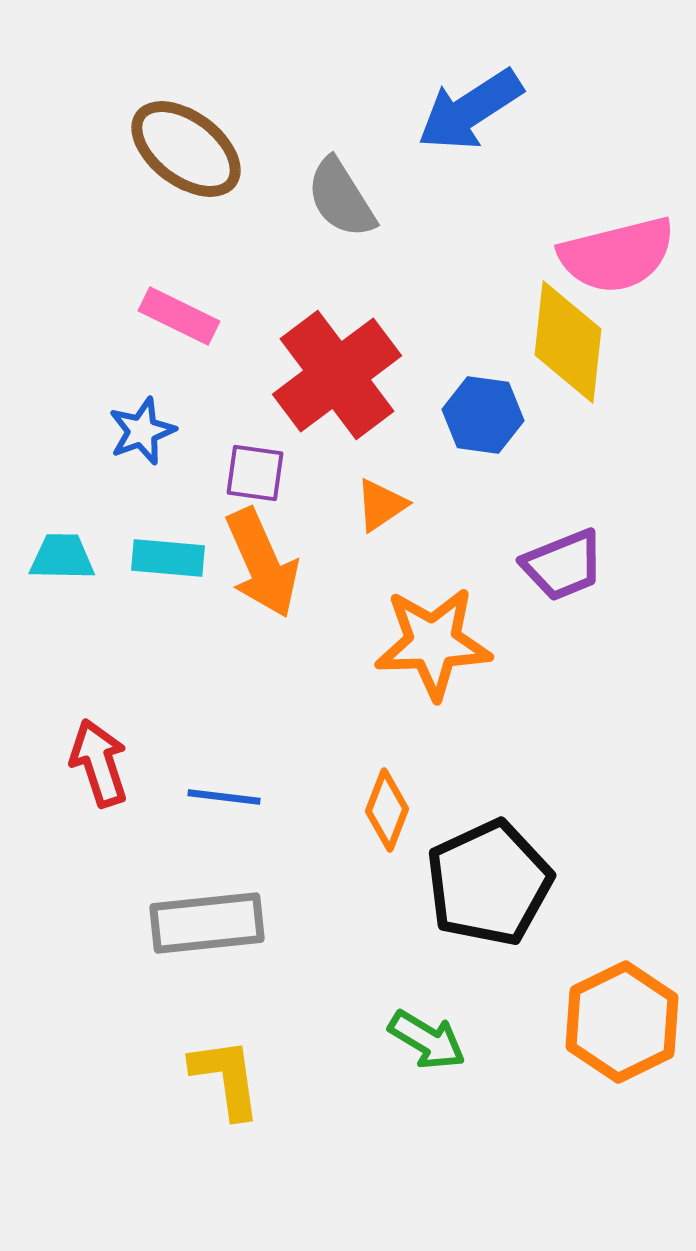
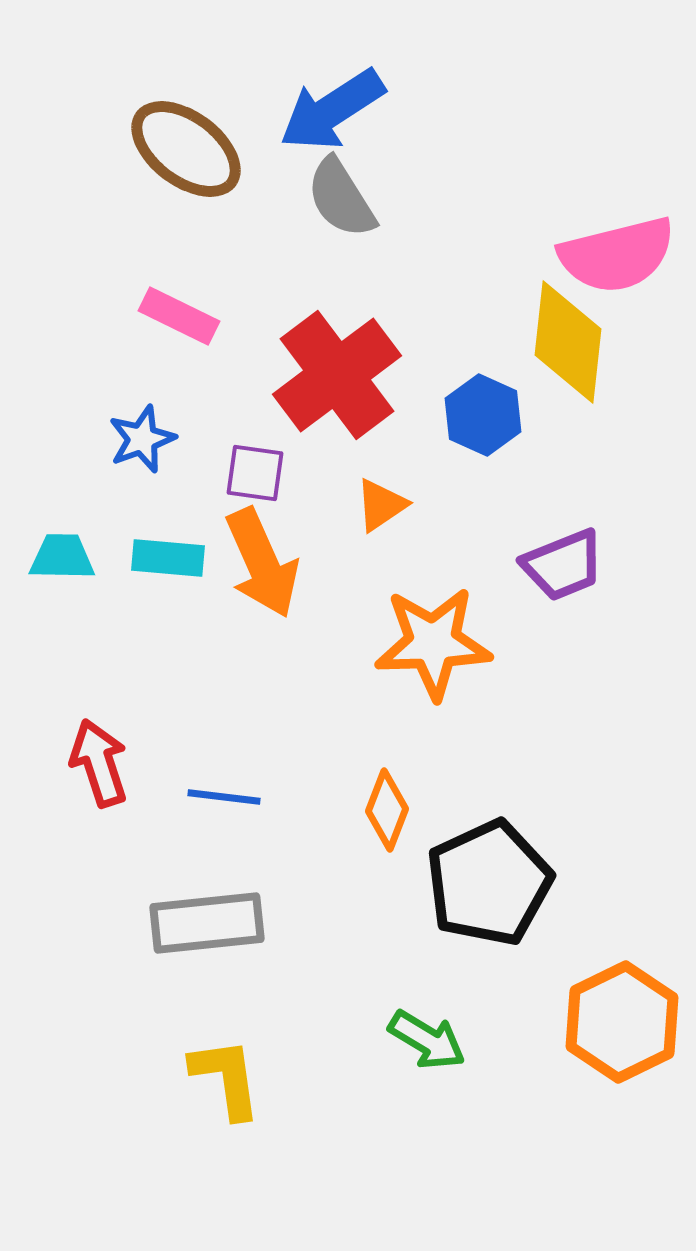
blue arrow: moved 138 px left
blue hexagon: rotated 16 degrees clockwise
blue star: moved 8 px down
